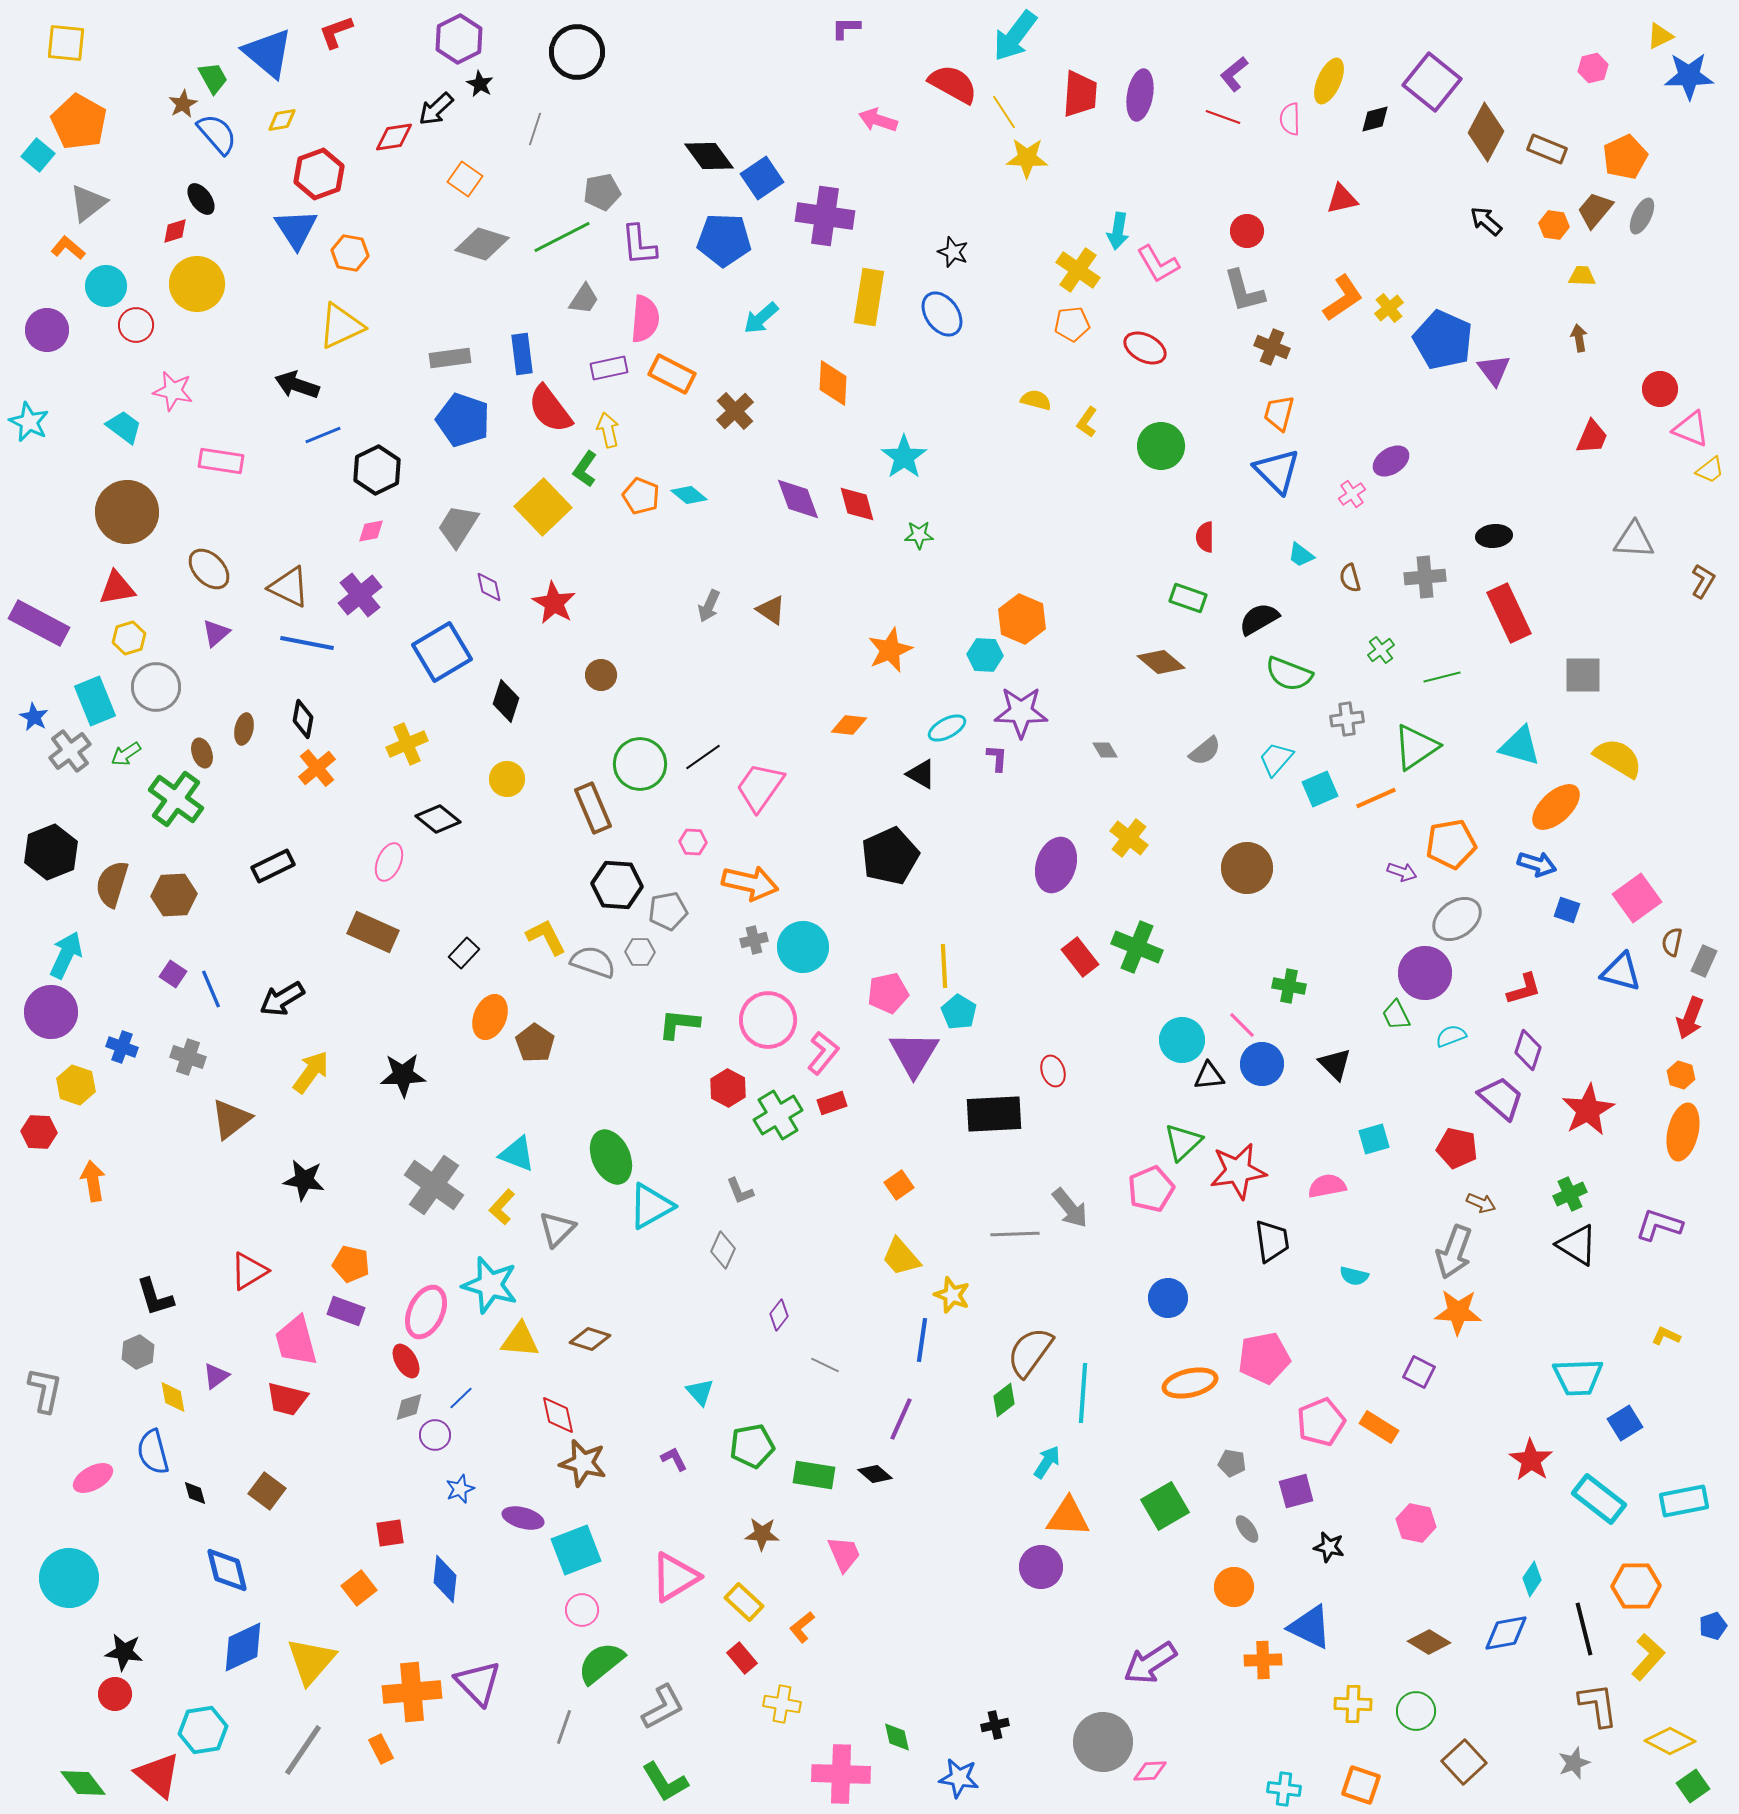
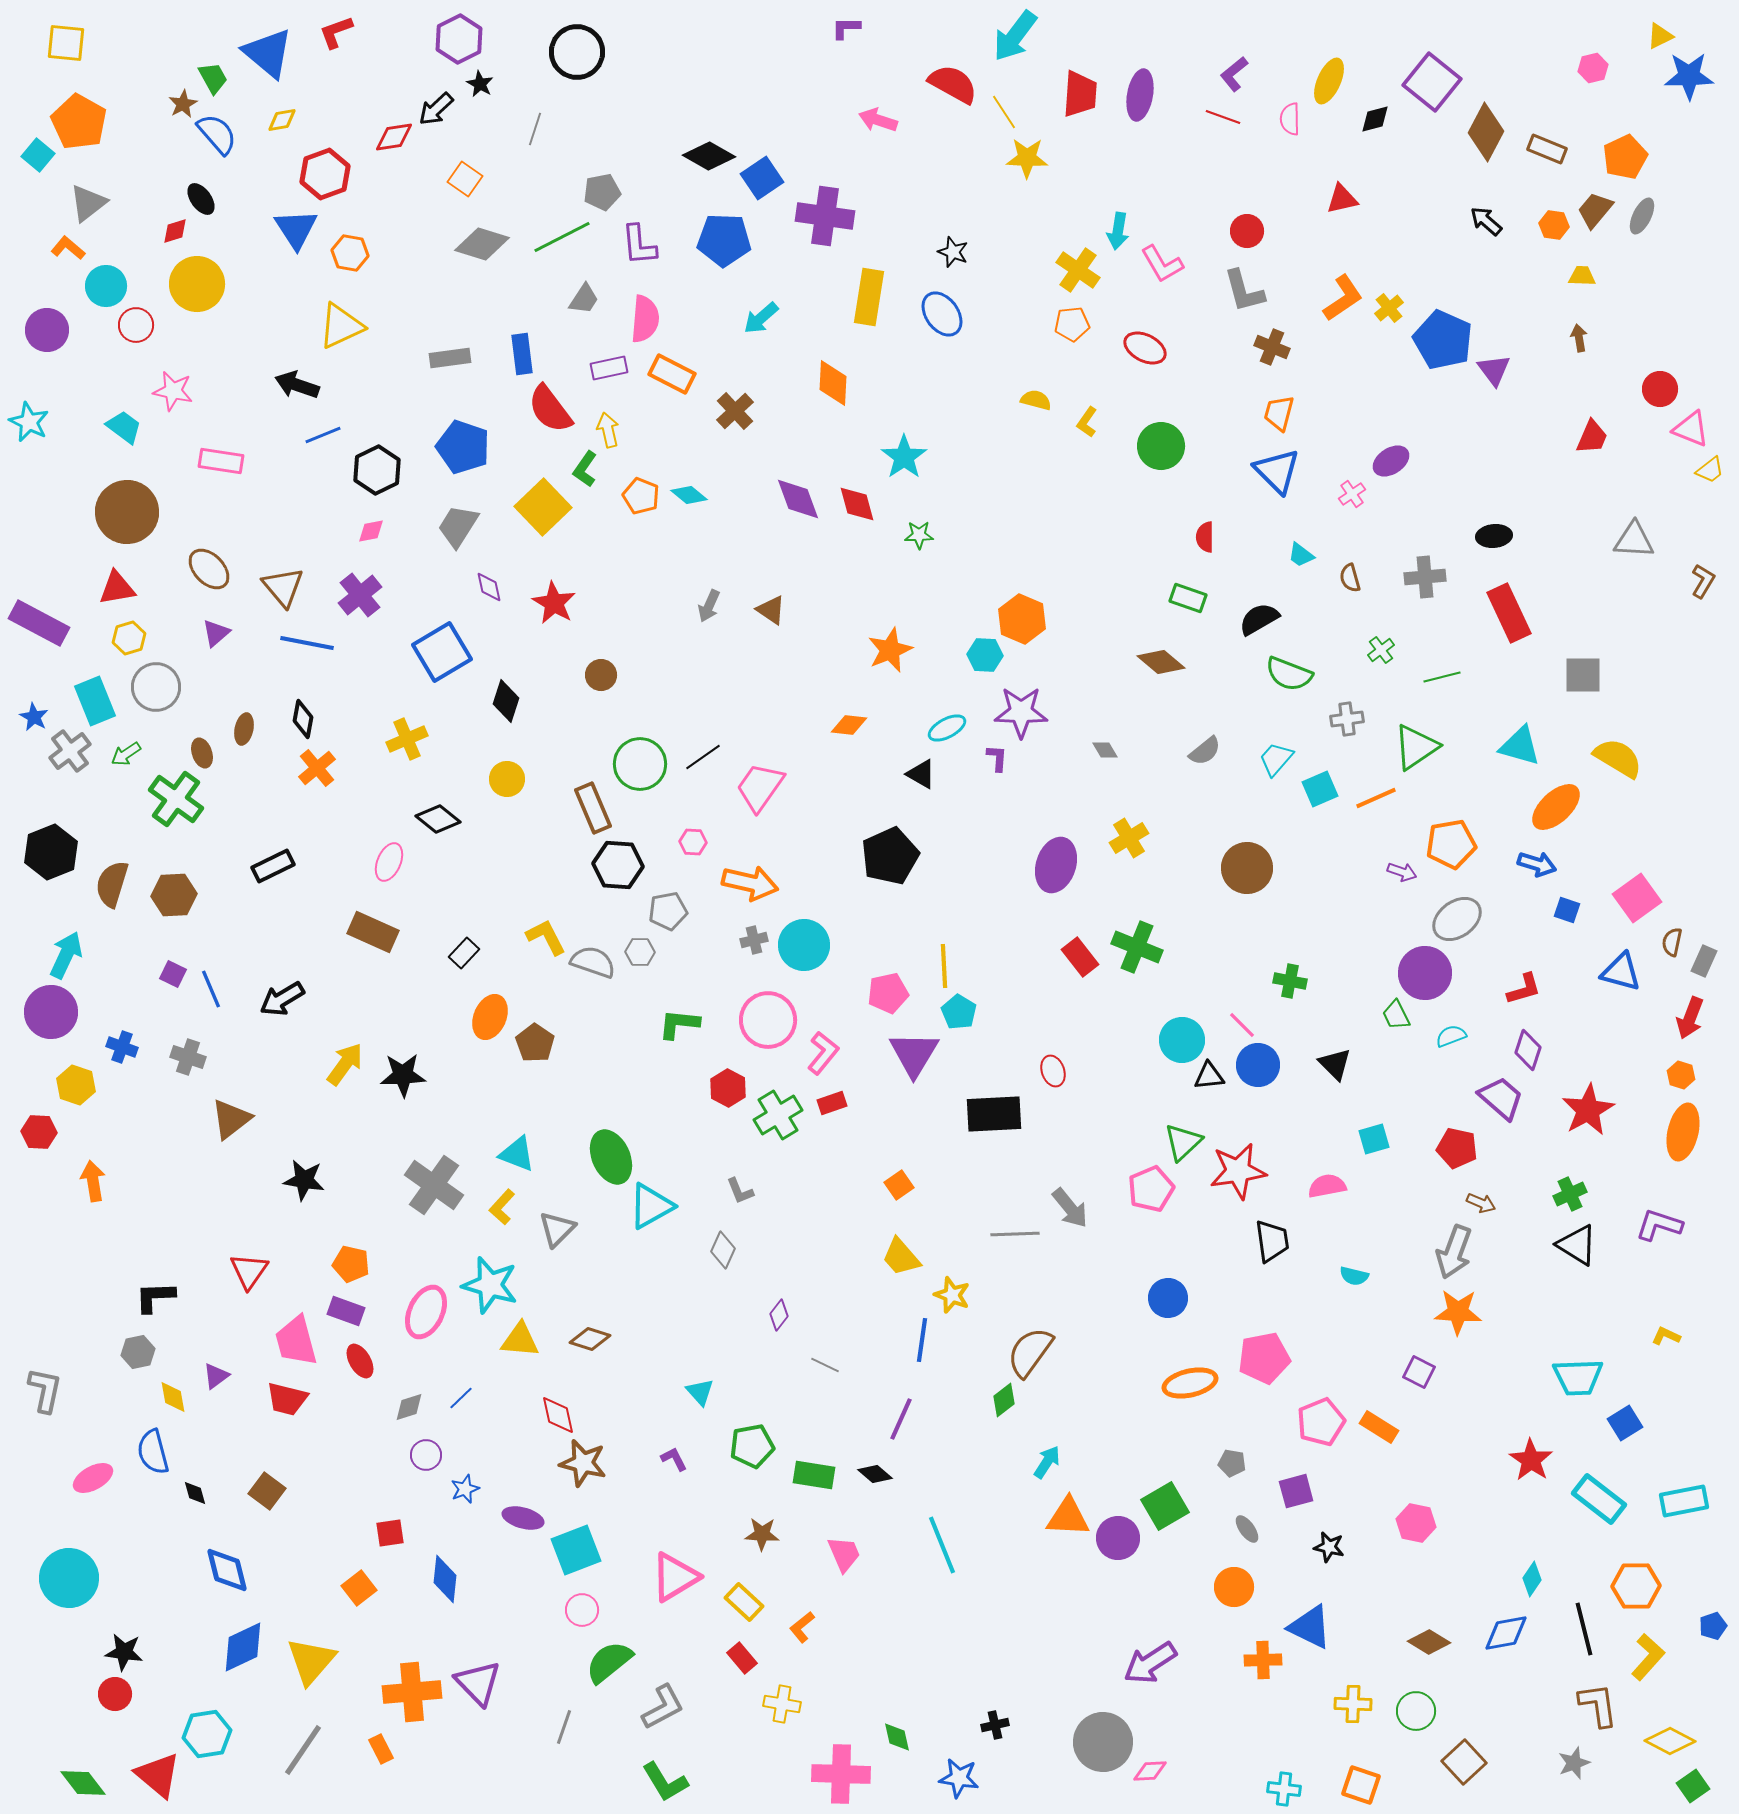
black diamond at (709, 156): rotated 24 degrees counterclockwise
red hexagon at (319, 174): moved 6 px right
pink L-shape at (1158, 264): moved 4 px right
blue pentagon at (463, 420): moved 27 px down
brown triangle at (289, 587): moved 6 px left; rotated 24 degrees clockwise
yellow cross at (407, 744): moved 5 px up
yellow cross at (1129, 838): rotated 21 degrees clockwise
black hexagon at (617, 885): moved 1 px right, 20 px up
cyan circle at (803, 947): moved 1 px right, 2 px up
purple square at (173, 974): rotated 8 degrees counterclockwise
green cross at (1289, 986): moved 1 px right, 5 px up
blue circle at (1262, 1064): moved 4 px left, 1 px down
yellow arrow at (311, 1072): moved 34 px right, 8 px up
red triangle at (249, 1271): rotated 24 degrees counterclockwise
black L-shape at (155, 1297): rotated 105 degrees clockwise
gray hexagon at (138, 1352): rotated 12 degrees clockwise
red ellipse at (406, 1361): moved 46 px left
cyan line at (1083, 1393): moved 141 px left, 152 px down; rotated 26 degrees counterclockwise
purple circle at (435, 1435): moved 9 px left, 20 px down
blue star at (460, 1489): moved 5 px right
purple circle at (1041, 1567): moved 77 px right, 29 px up
green semicircle at (601, 1663): moved 8 px right, 1 px up
cyan hexagon at (203, 1730): moved 4 px right, 4 px down
